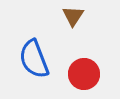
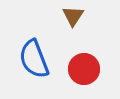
red circle: moved 5 px up
